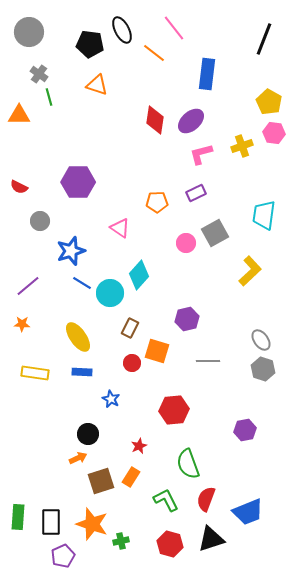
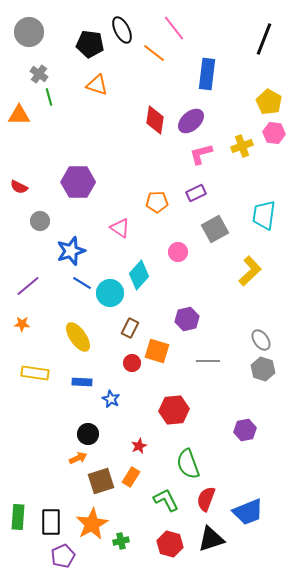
gray square at (215, 233): moved 4 px up
pink circle at (186, 243): moved 8 px left, 9 px down
blue rectangle at (82, 372): moved 10 px down
orange star at (92, 524): rotated 24 degrees clockwise
